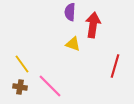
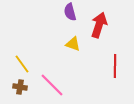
purple semicircle: rotated 18 degrees counterclockwise
red arrow: moved 6 px right; rotated 10 degrees clockwise
red line: rotated 15 degrees counterclockwise
pink line: moved 2 px right, 1 px up
